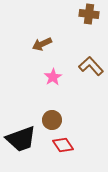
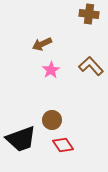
pink star: moved 2 px left, 7 px up
